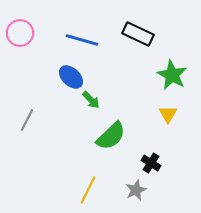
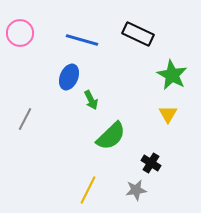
blue ellipse: moved 2 px left; rotated 70 degrees clockwise
green arrow: rotated 18 degrees clockwise
gray line: moved 2 px left, 1 px up
gray star: rotated 15 degrees clockwise
